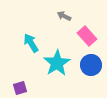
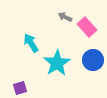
gray arrow: moved 1 px right, 1 px down
pink rectangle: moved 9 px up
blue circle: moved 2 px right, 5 px up
